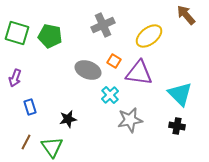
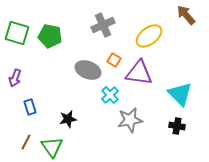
orange square: moved 1 px up
